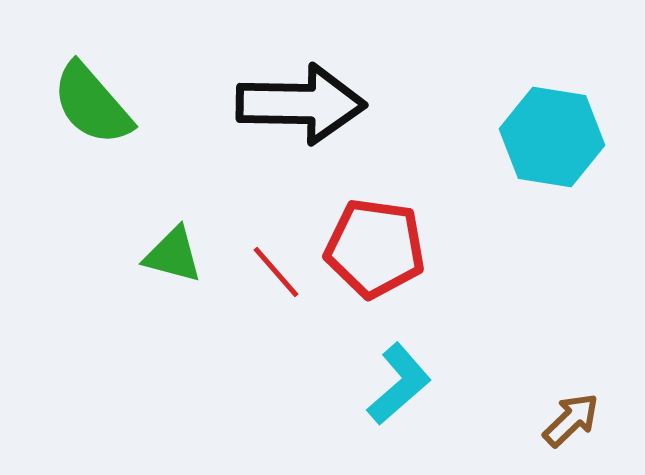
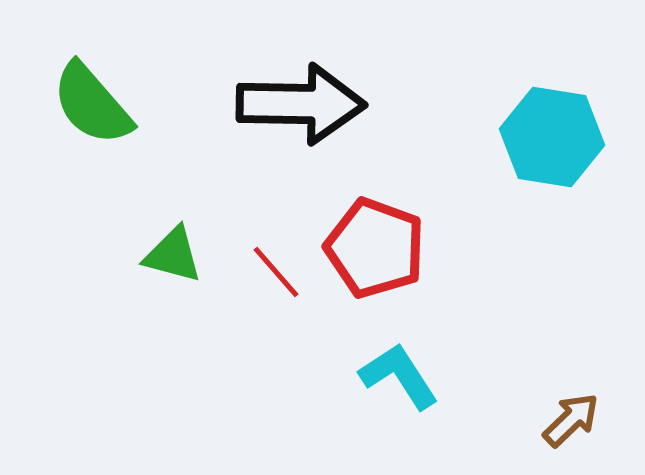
red pentagon: rotated 12 degrees clockwise
cyan L-shape: moved 8 px up; rotated 82 degrees counterclockwise
